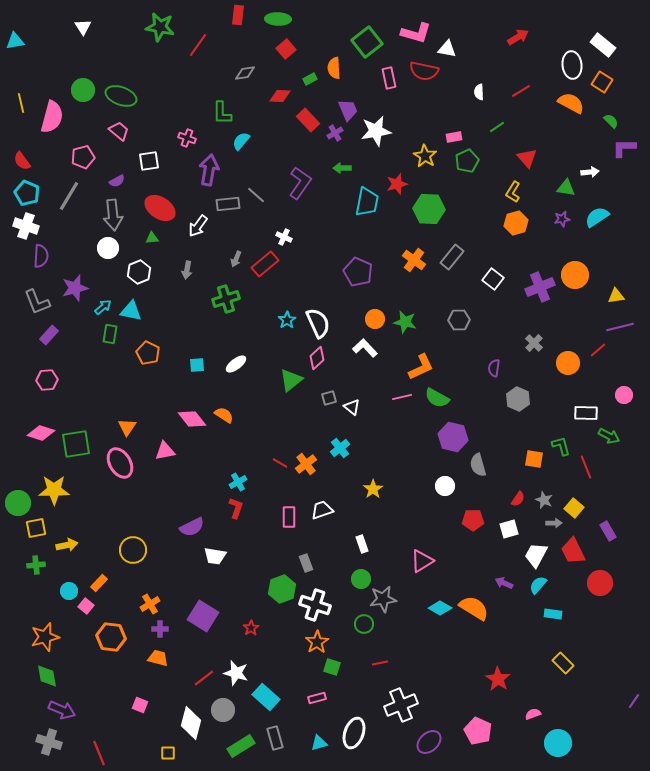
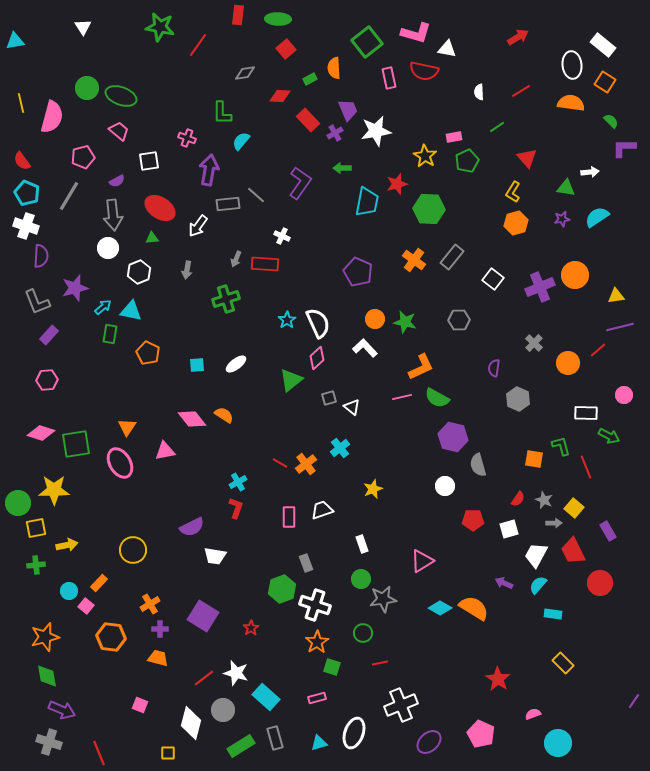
orange square at (602, 82): moved 3 px right
green circle at (83, 90): moved 4 px right, 2 px up
orange semicircle at (571, 103): rotated 20 degrees counterclockwise
white cross at (284, 237): moved 2 px left, 1 px up
red rectangle at (265, 264): rotated 44 degrees clockwise
yellow star at (373, 489): rotated 12 degrees clockwise
green circle at (364, 624): moved 1 px left, 9 px down
pink pentagon at (478, 731): moved 3 px right, 3 px down
